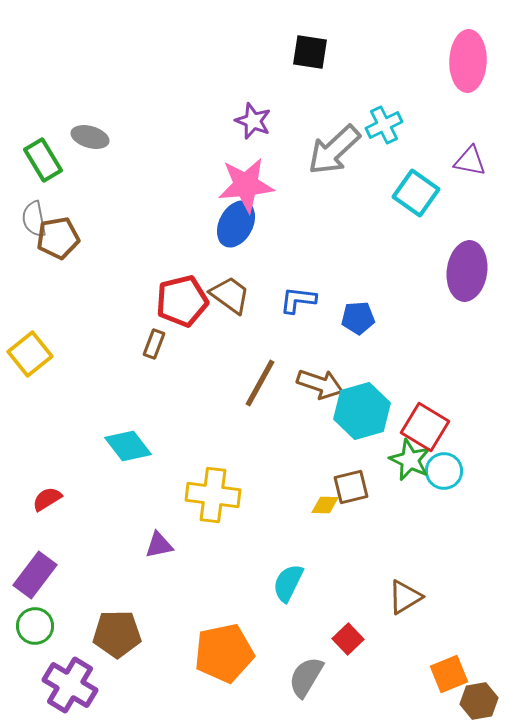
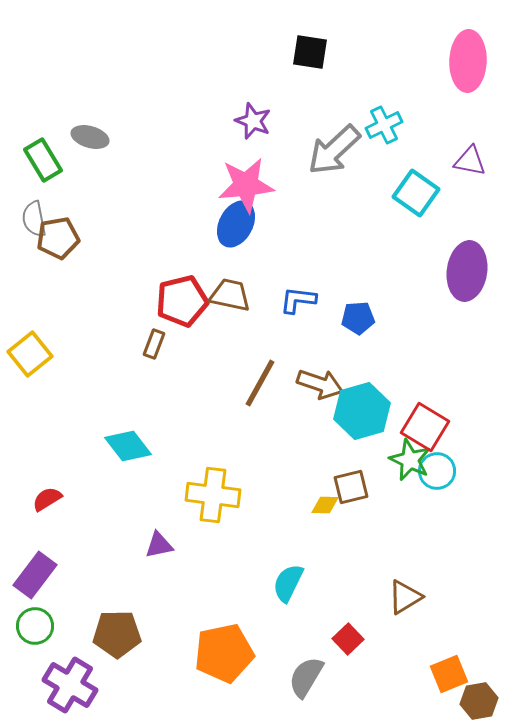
brown trapezoid at (230, 295): rotated 24 degrees counterclockwise
cyan circle at (444, 471): moved 7 px left
